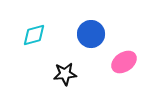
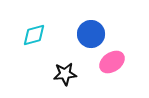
pink ellipse: moved 12 px left
